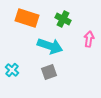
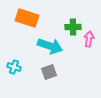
green cross: moved 10 px right, 8 px down; rotated 28 degrees counterclockwise
cyan cross: moved 2 px right, 3 px up; rotated 24 degrees counterclockwise
